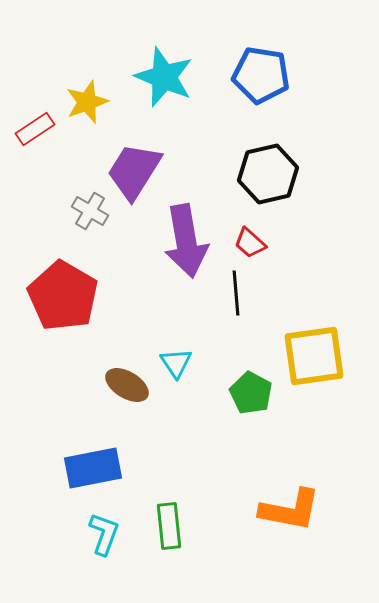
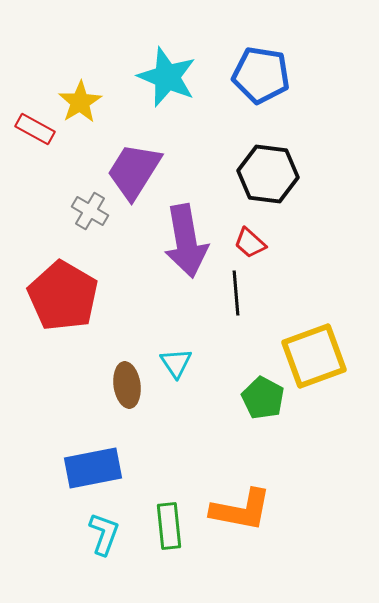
cyan star: moved 3 px right
yellow star: moved 7 px left; rotated 12 degrees counterclockwise
red rectangle: rotated 63 degrees clockwise
black hexagon: rotated 20 degrees clockwise
yellow square: rotated 12 degrees counterclockwise
brown ellipse: rotated 51 degrees clockwise
green pentagon: moved 12 px right, 5 px down
orange L-shape: moved 49 px left
